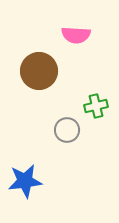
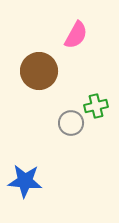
pink semicircle: rotated 64 degrees counterclockwise
gray circle: moved 4 px right, 7 px up
blue star: rotated 12 degrees clockwise
